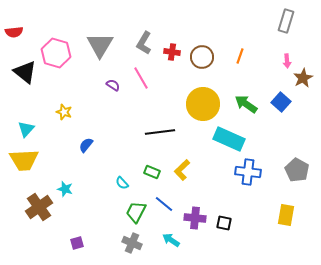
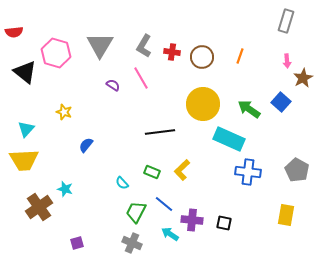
gray L-shape: moved 3 px down
green arrow: moved 3 px right, 5 px down
purple cross: moved 3 px left, 2 px down
cyan arrow: moved 1 px left, 6 px up
